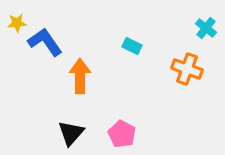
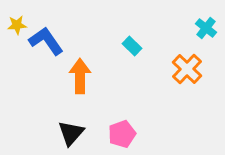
yellow star: moved 2 px down
blue L-shape: moved 1 px right, 1 px up
cyan rectangle: rotated 18 degrees clockwise
orange cross: rotated 24 degrees clockwise
pink pentagon: rotated 24 degrees clockwise
